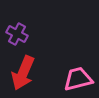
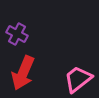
pink trapezoid: rotated 24 degrees counterclockwise
